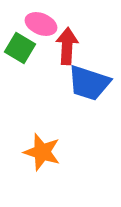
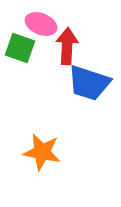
green square: rotated 12 degrees counterclockwise
orange star: rotated 6 degrees counterclockwise
